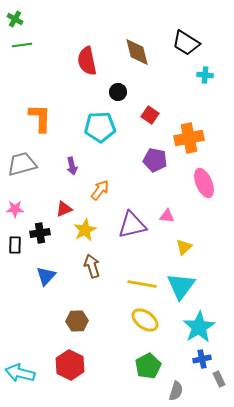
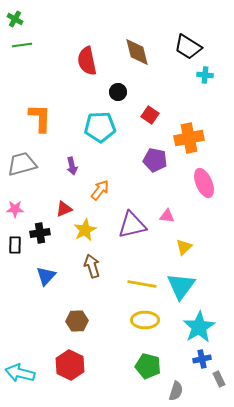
black trapezoid: moved 2 px right, 4 px down
yellow ellipse: rotated 36 degrees counterclockwise
green pentagon: rotated 30 degrees counterclockwise
